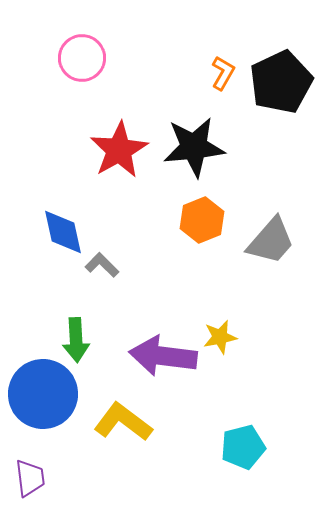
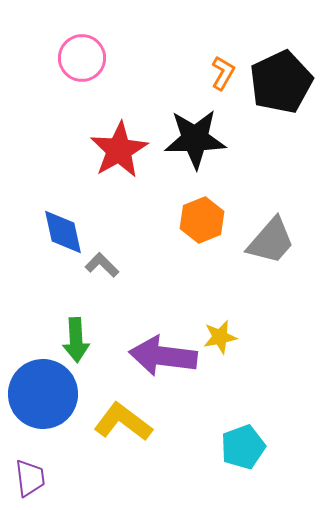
black star: moved 1 px right, 8 px up; rotated 4 degrees clockwise
cyan pentagon: rotated 6 degrees counterclockwise
